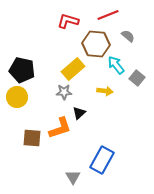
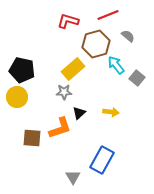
brown hexagon: rotated 20 degrees counterclockwise
yellow arrow: moved 6 px right, 21 px down
